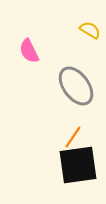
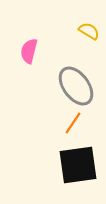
yellow semicircle: moved 1 px left, 1 px down
pink semicircle: rotated 40 degrees clockwise
orange line: moved 14 px up
